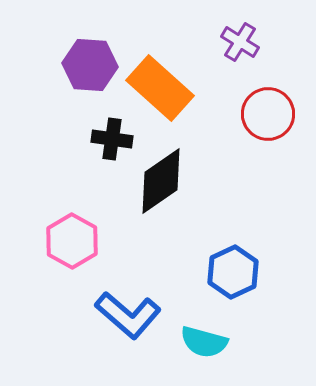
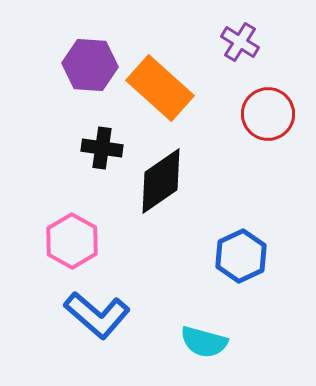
black cross: moved 10 px left, 9 px down
blue hexagon: moved 8 px right, 16 px up
blue L-shape: moved 31 px left
